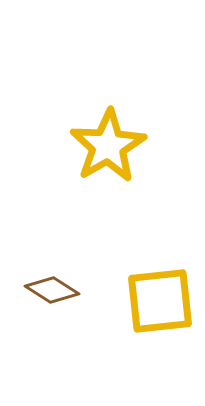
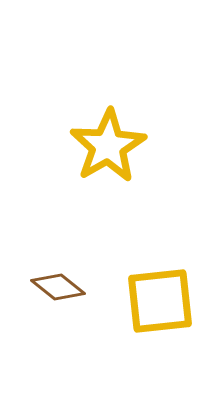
brown diamond: moved 6 px right, 3 px up; rotated 6 degrees clockwise
